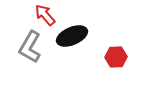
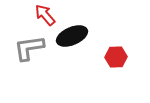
gray L-shape: moved 1 px left, 1 px down; rotated 52 degrees clockwise
